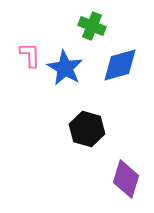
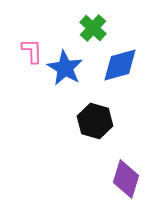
green cross: moved 1 px right, 2 px down; rotated 20 degrees clockwise
pink L-shape: moved 2 px right, 4 px up
black hexagon: moved 8 px right, 8 px up
